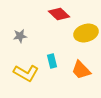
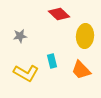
yellow ellipse: moved 1 px left, 3 px down; rotated 70 degrees counterclockwise
